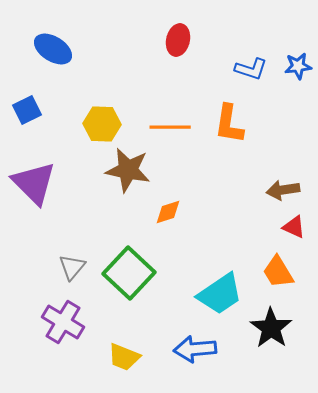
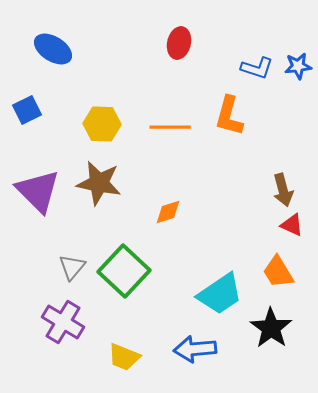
red ellipse: moved 1 px right, 3 px down
blue L-shape: moved 6 px right, 1 px up
orange L-shape: moved 8 px up; rotated 6 degrees clockwise
brown star: moved 29 px left, 13 px down
purple triangle: moved 4 px right, 8 px down
brown arrow: rotated 96 degrees counterclockwise
red triangle: moved 2 px left, 2 px up
green square: moved 5 px left, 2 px up
